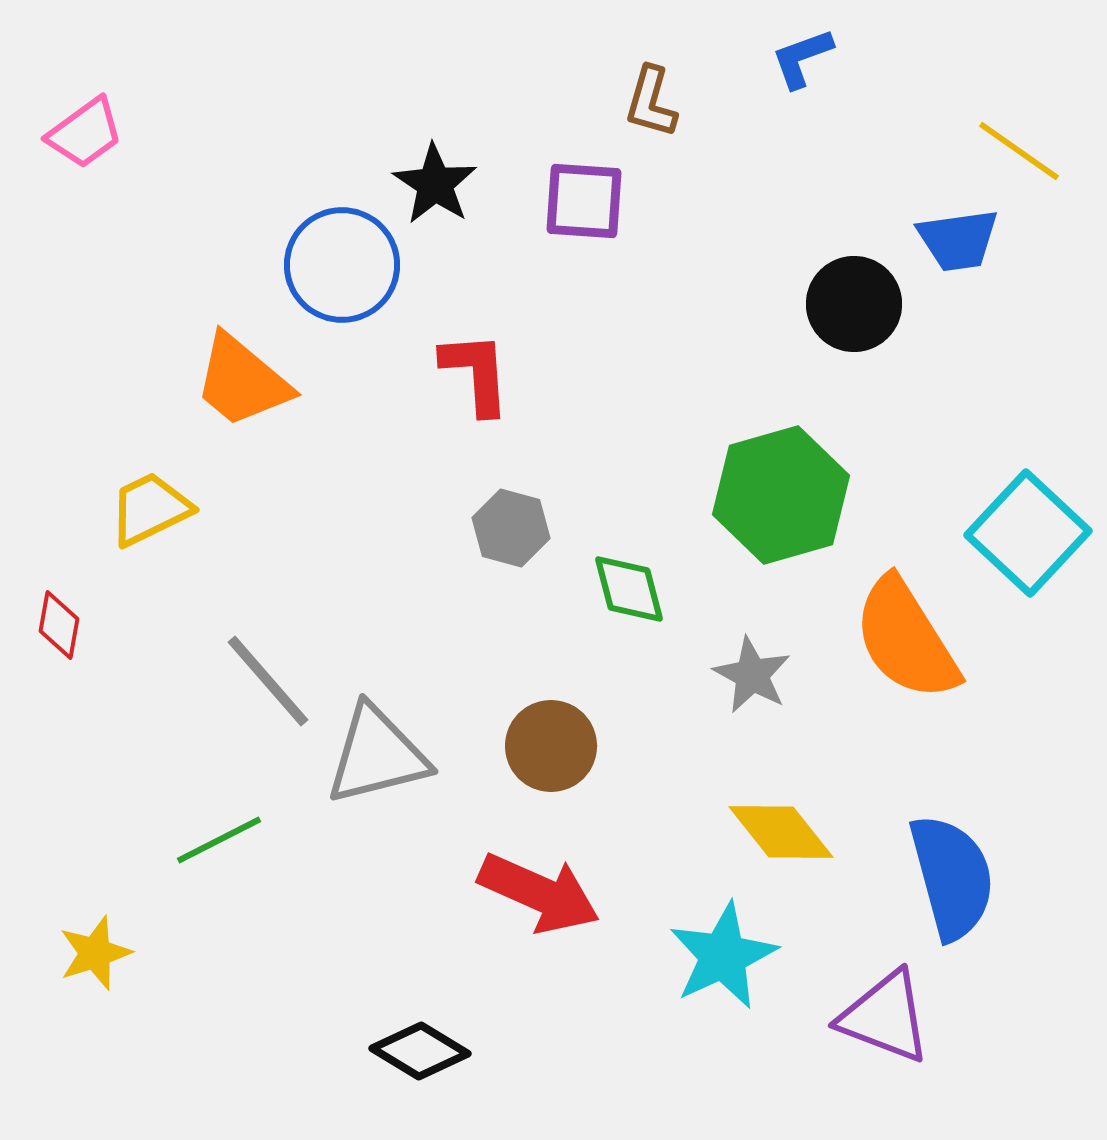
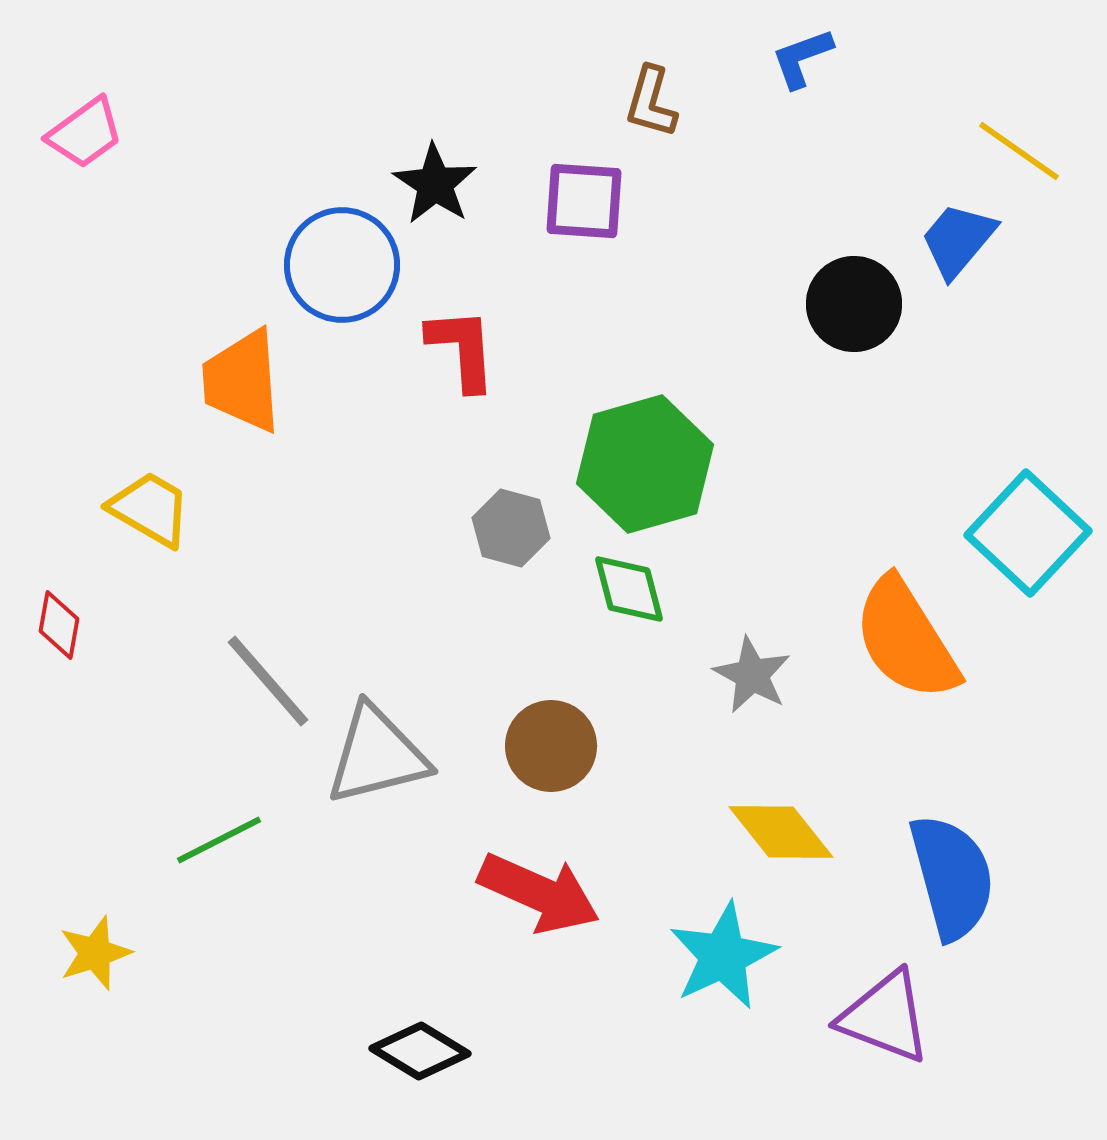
blue trapezoid: rotated 138 degrees clockwise
red L-shape: moved 14 px left, 24 px up
orange trapezoid: rotated 46 degrees clockwise
green hexagon: moved 136 px left, 31 px up
yellow trapezoid: rotated 56 degrees clockwise
